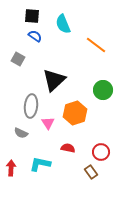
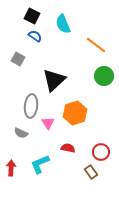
black square: rotated 21 degrees clockwise
green circle: moved 1 px right, 14 px up
cyan L-shape: rotated 35 degrees counterclockwise
